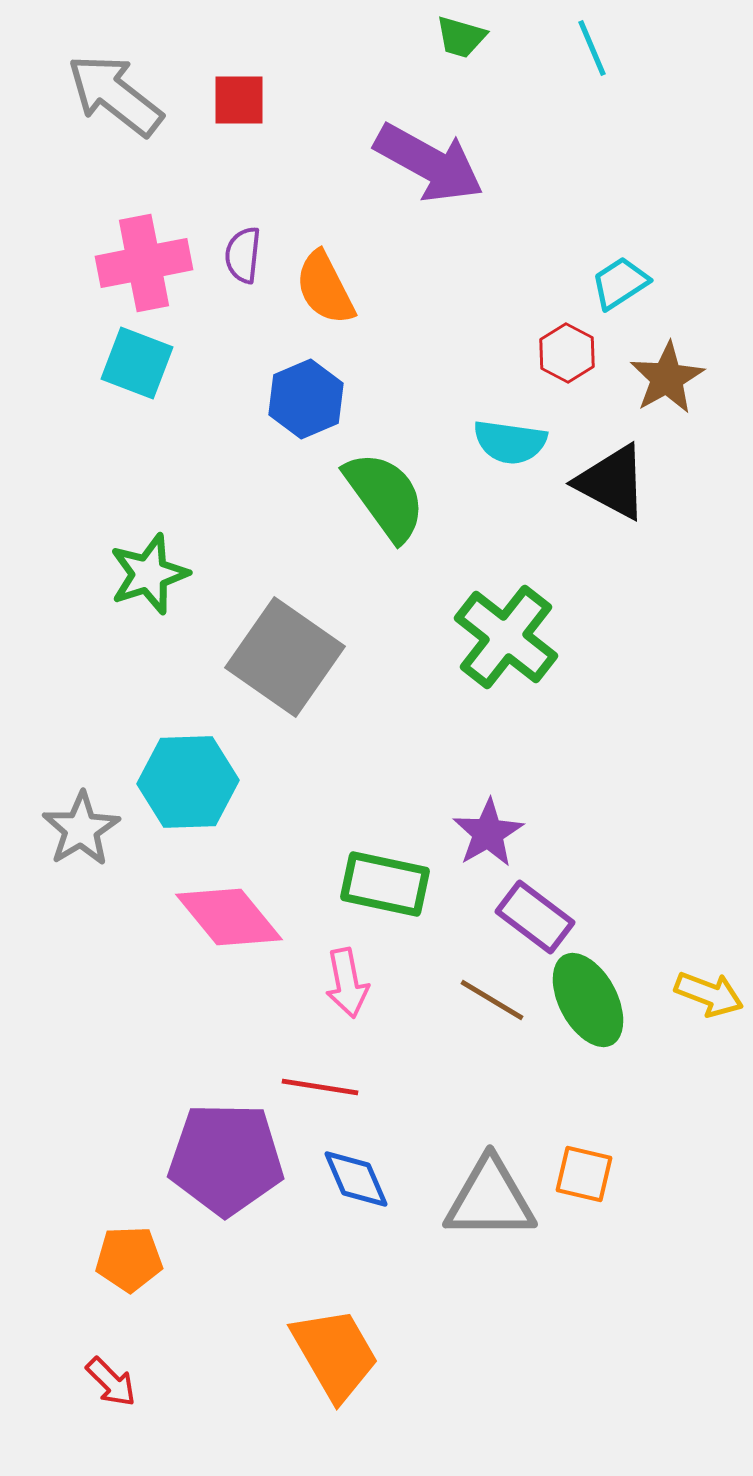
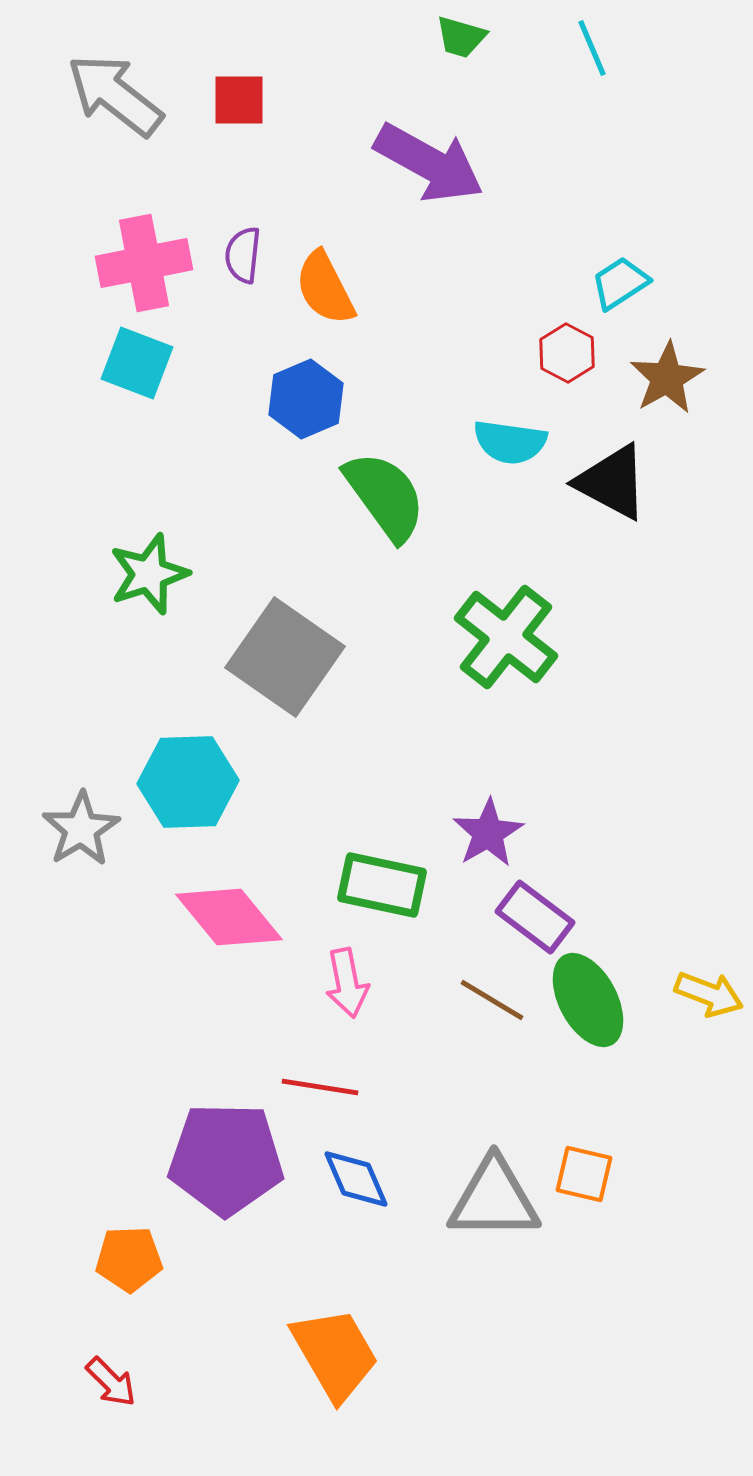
green rectangle: moved 3 px left, 1 px down
gray triangle: moved 4 px right
